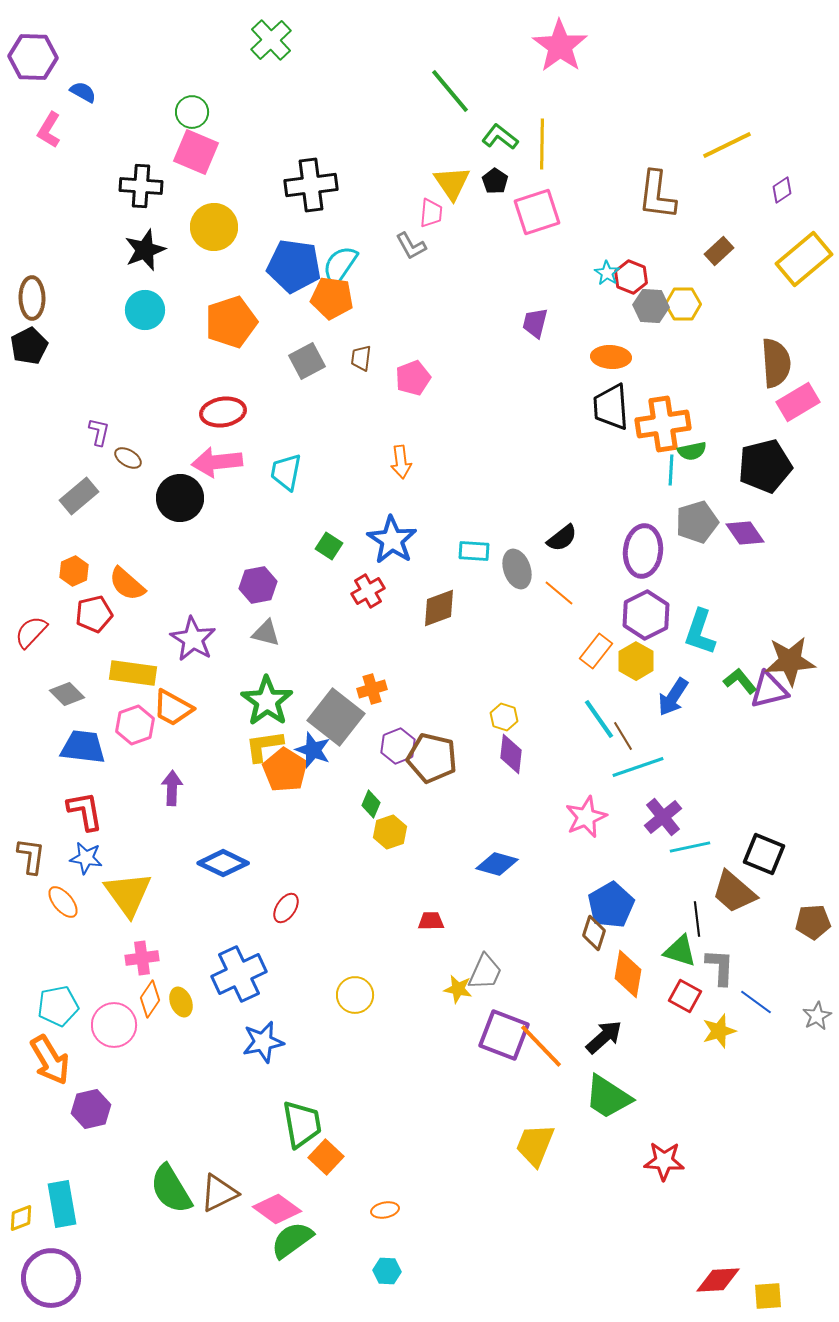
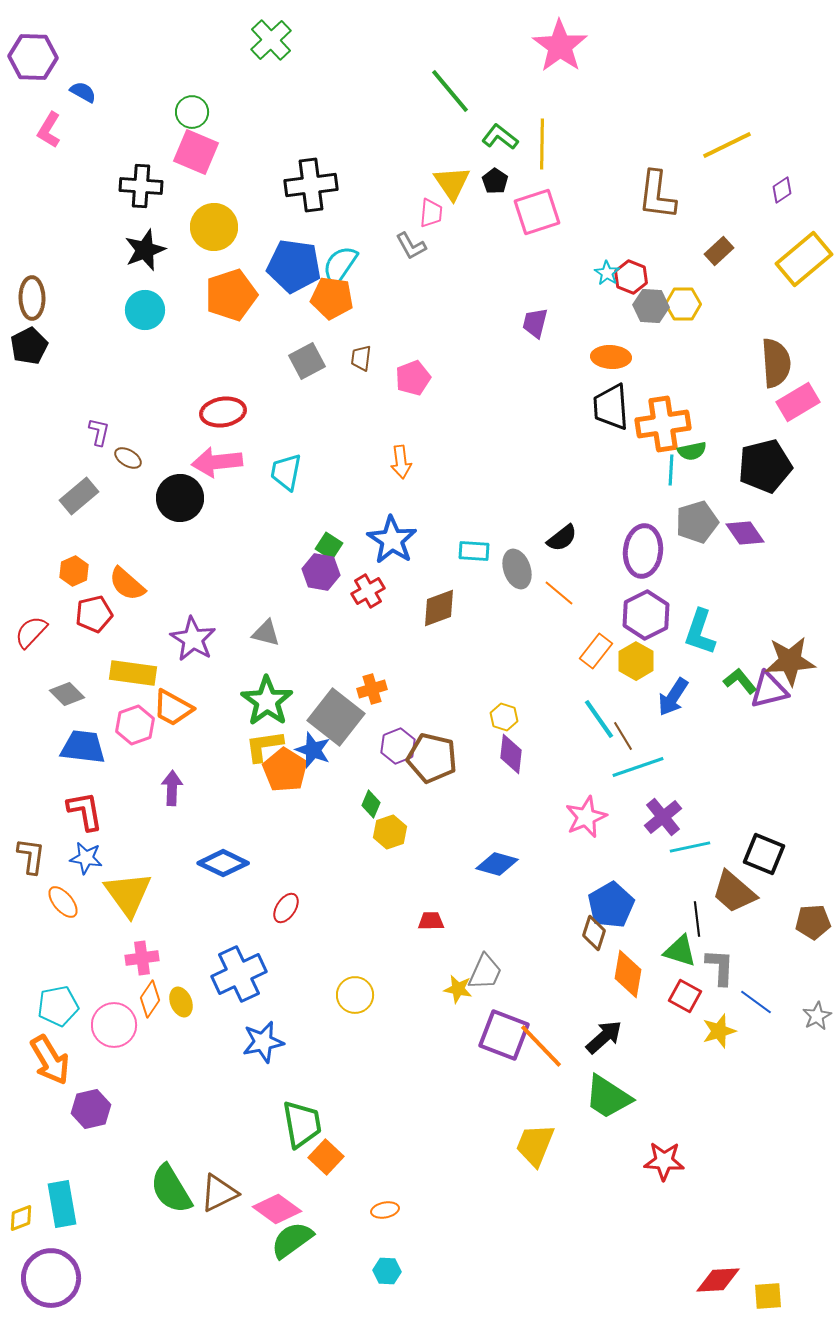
orange pentagon at (231, 322): moved 27 px up
purple hexagon at (258, 585): moved 63 px right, 13 px up; rotated 21 degrees clockwise
